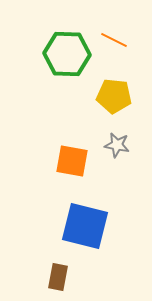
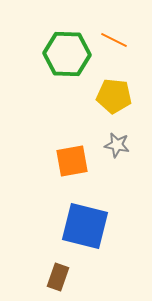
orange square: rotated 20 degrees counterclockwise
brown rectangle: rotated 8 degrees clockwise
